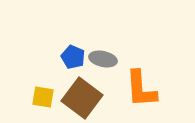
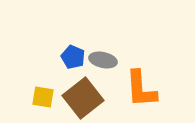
gray ellipse: moved 1 px down
brown square: moved 1 px right; rotated 15 degrees clockwise
